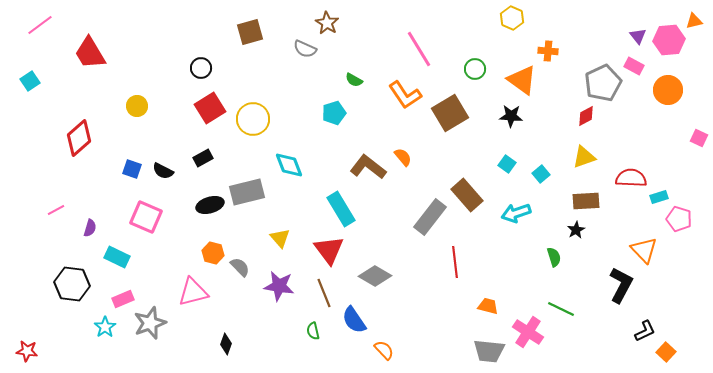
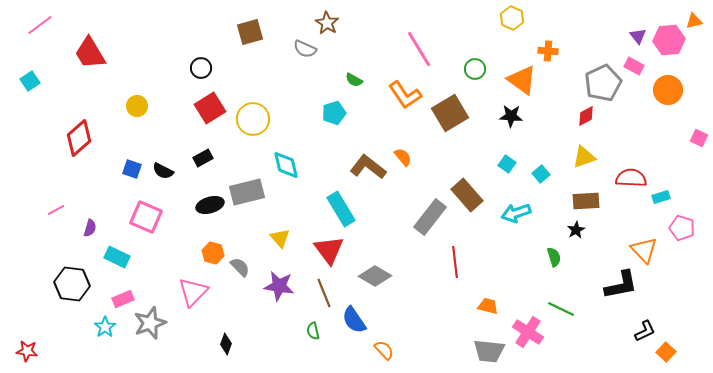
cyan diamond at (289, 165): moved 3 px left; rotated 8 degrees clockwise
cyan rectangle at (659, 197): moved 2 px right
pink pentagon at (679, 219): moved 3 px right, 9 px down
black L-shape at (621, 285): rotated 51 degrees clockwise
pink triangle at (193, 292): rotated 32 degrees counterclockwise
